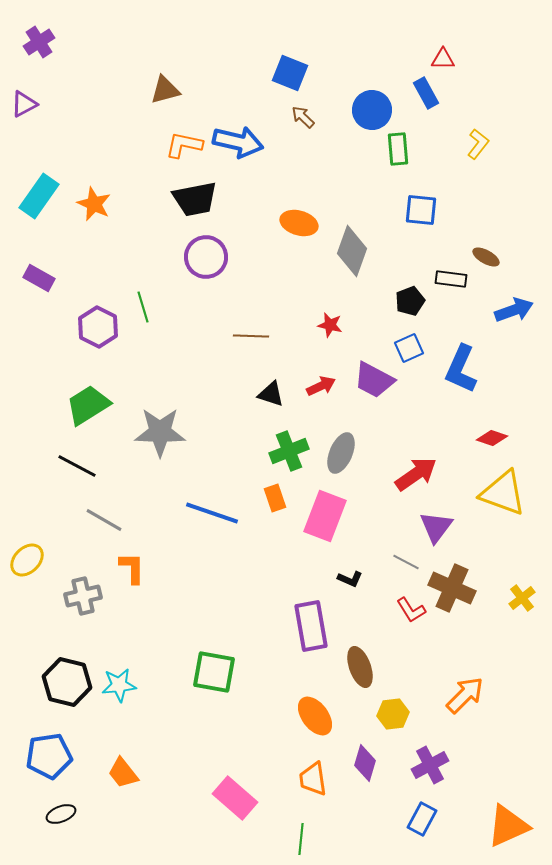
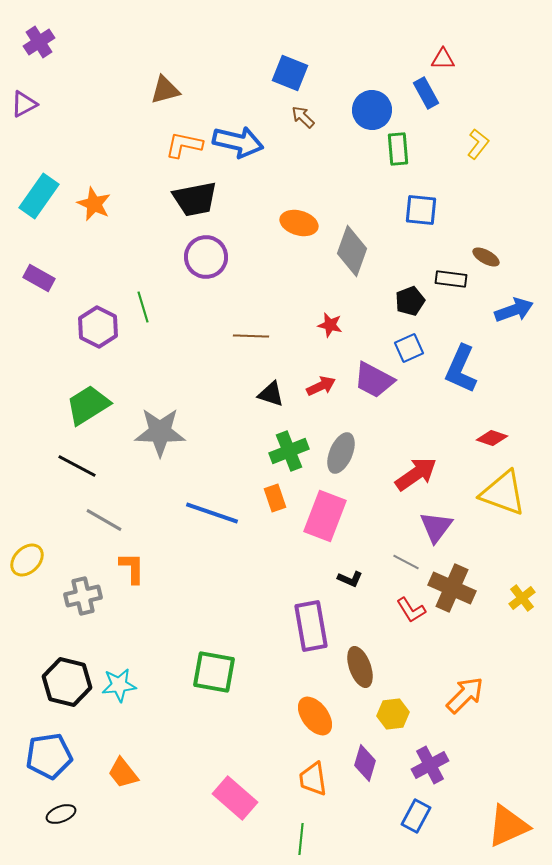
blue rectangle at (422, 819): moved 6 px left, 3 px up
